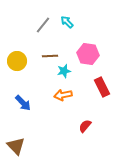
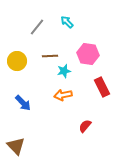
gray line: moved 6 px left, 2 px down
